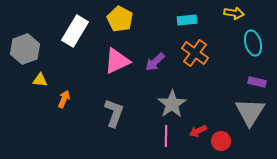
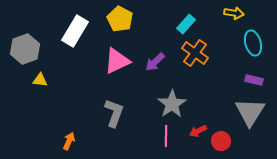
cyan rectangle: moved 1 px left, 4 px down; rotated 42 degrees counterclockwise
purple rectangle: moved 3 px left, 2 px up
orange arrow: moved 5 px right, 42 px down
